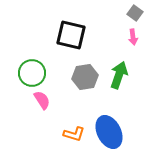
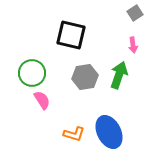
gray square: rotated 21 degrees clockwise
pink arrow: moved 8 px down
